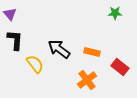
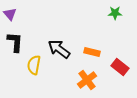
black L-shape: moved 2 px down
yellow semicircle: moved 1 px left, 1 px down; rotated 132 degrees counterclockwise
